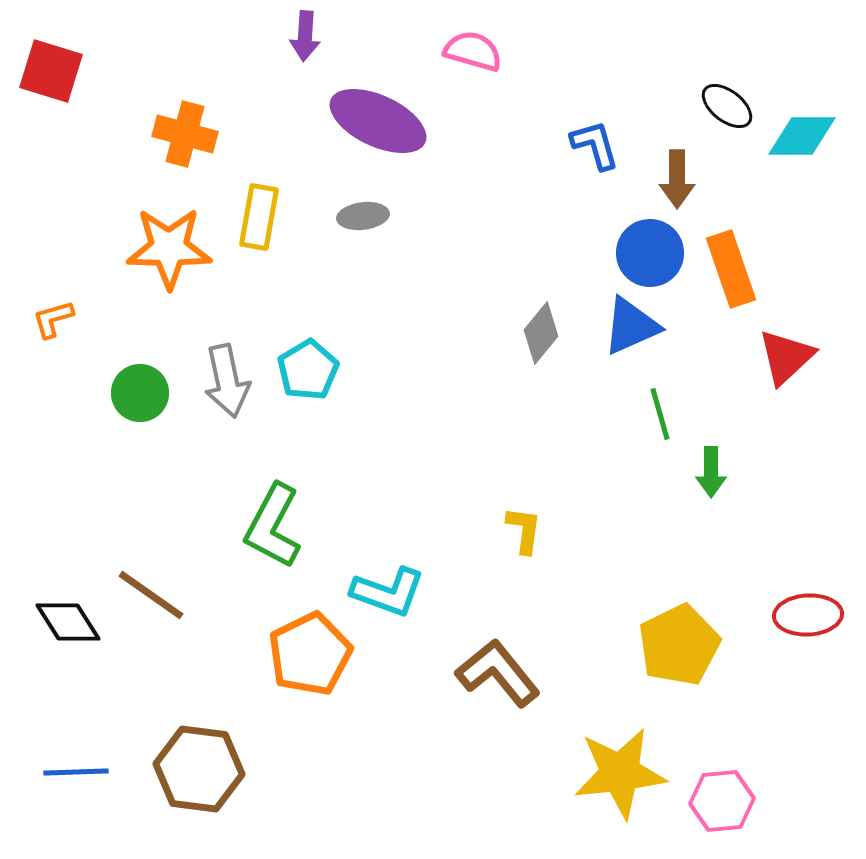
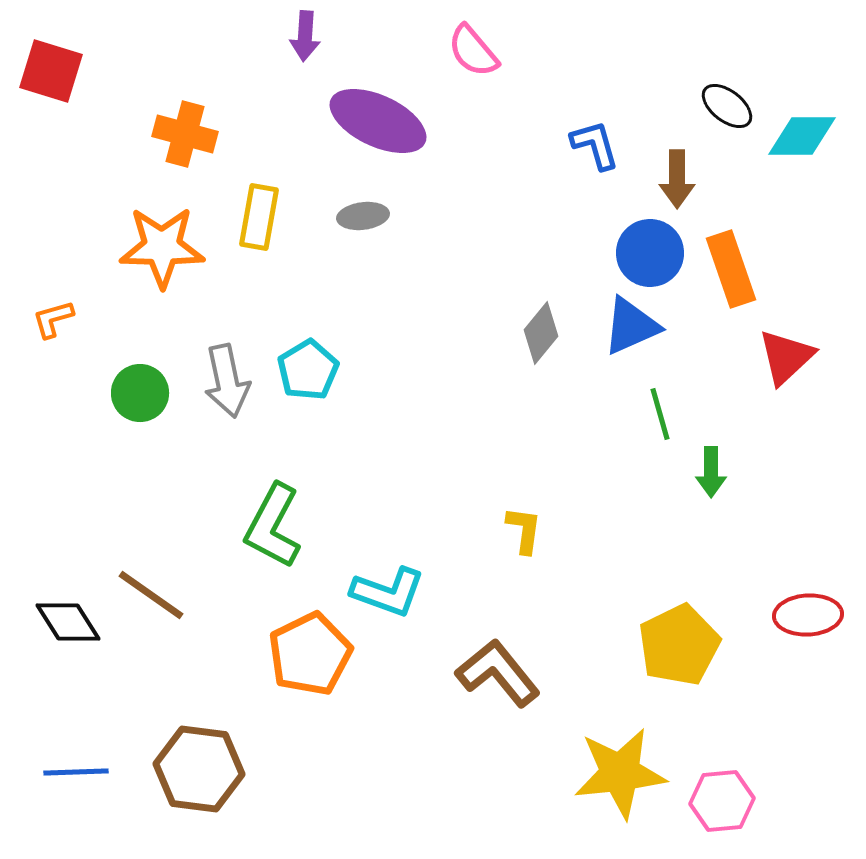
pink semicircle: rotated 146 degrees counterclockwise
orange star: moved 7 px left, 1 px up
